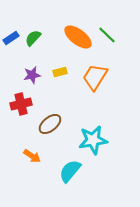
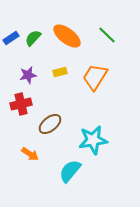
orange ellipse: moved 11 px left, 1 px up
purple star: moved 4 px left
orange arrow: moved 2 px left, 2 px up
